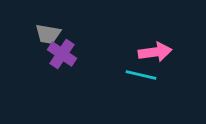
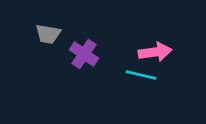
purple cross: moved 22 px right
